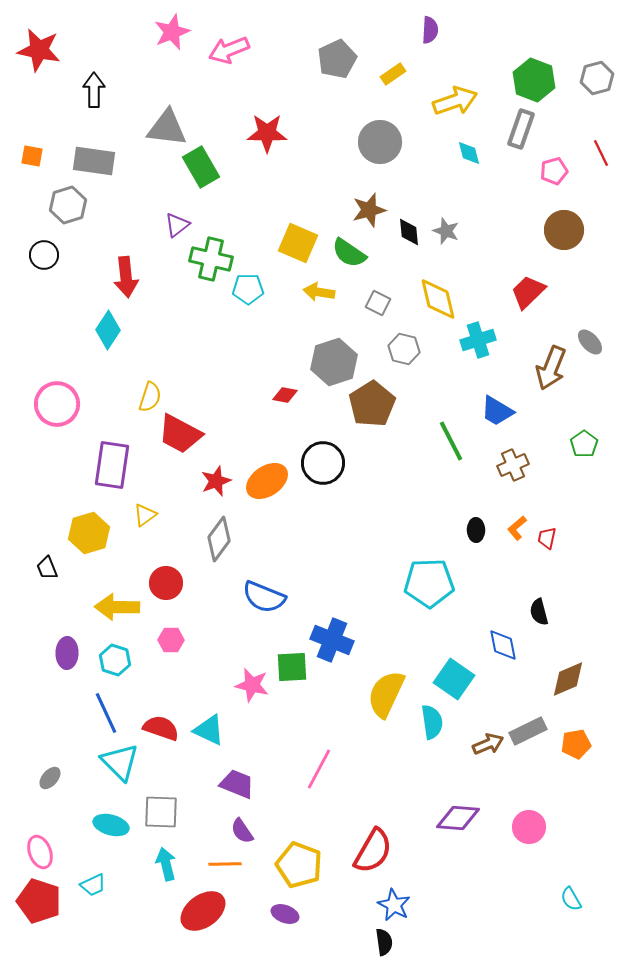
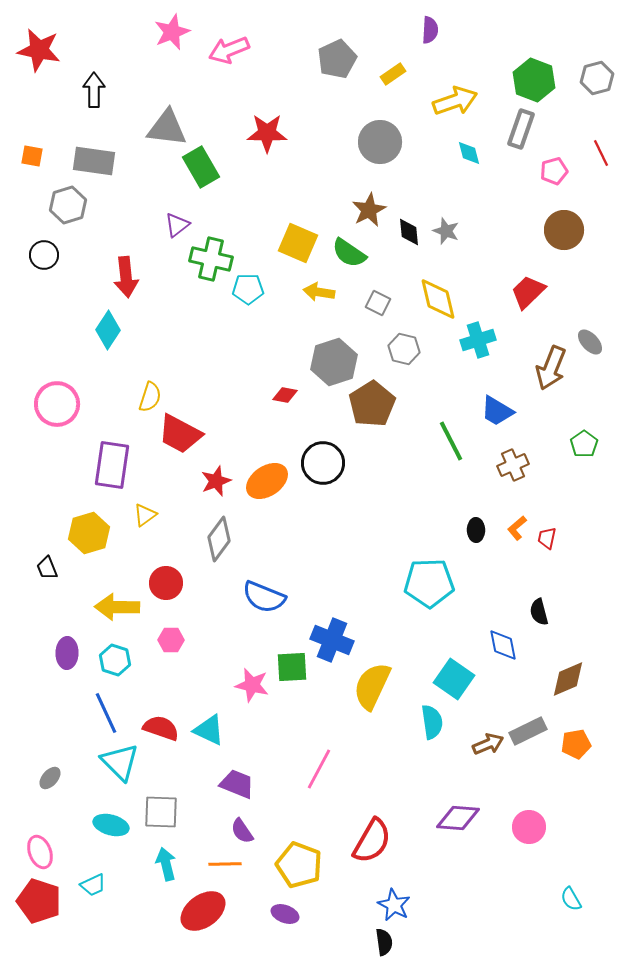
brown star at (369, 210): rotated 12 degrees counterclockwise
yellow semicircle at (386, 694): moved 14 px left, 8 px up
red semicircle at (373, 851): moved 1 px left, 10 px up
